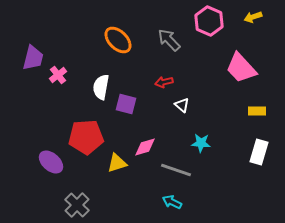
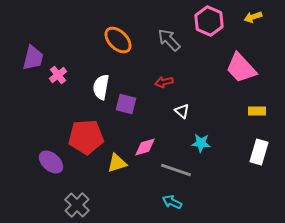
white triangle: moved 6 px down
